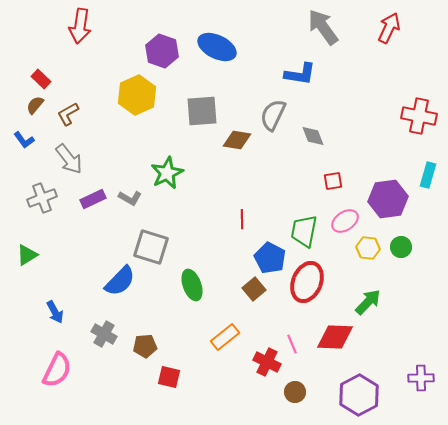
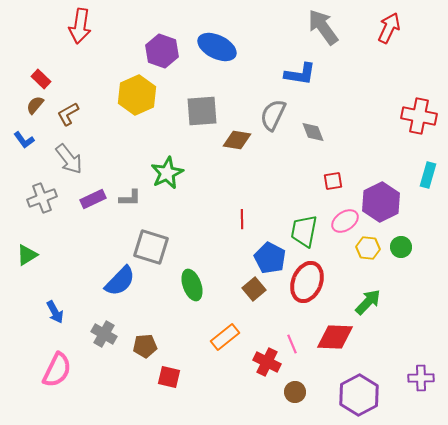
gray diamond at (313, 136): moved 4 px up
gray L-shape at (130, 198): rotated 30 degrees counterclockwise
purple hexagon at (388, 199): moved 7 px left, 3 px down; rotated 18 degrees counterclockwise
